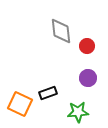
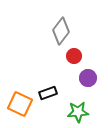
gray diamond: rotated 44 degrees clockwise
red circle: moved 13 px left, 10 px down
